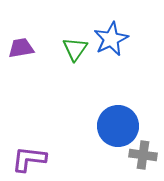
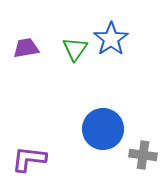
blue star: rotated 8 degrees counterclockwise
purple trapezoid: moved 5 px right
blue circle: moved 15 px left, 3 px down
